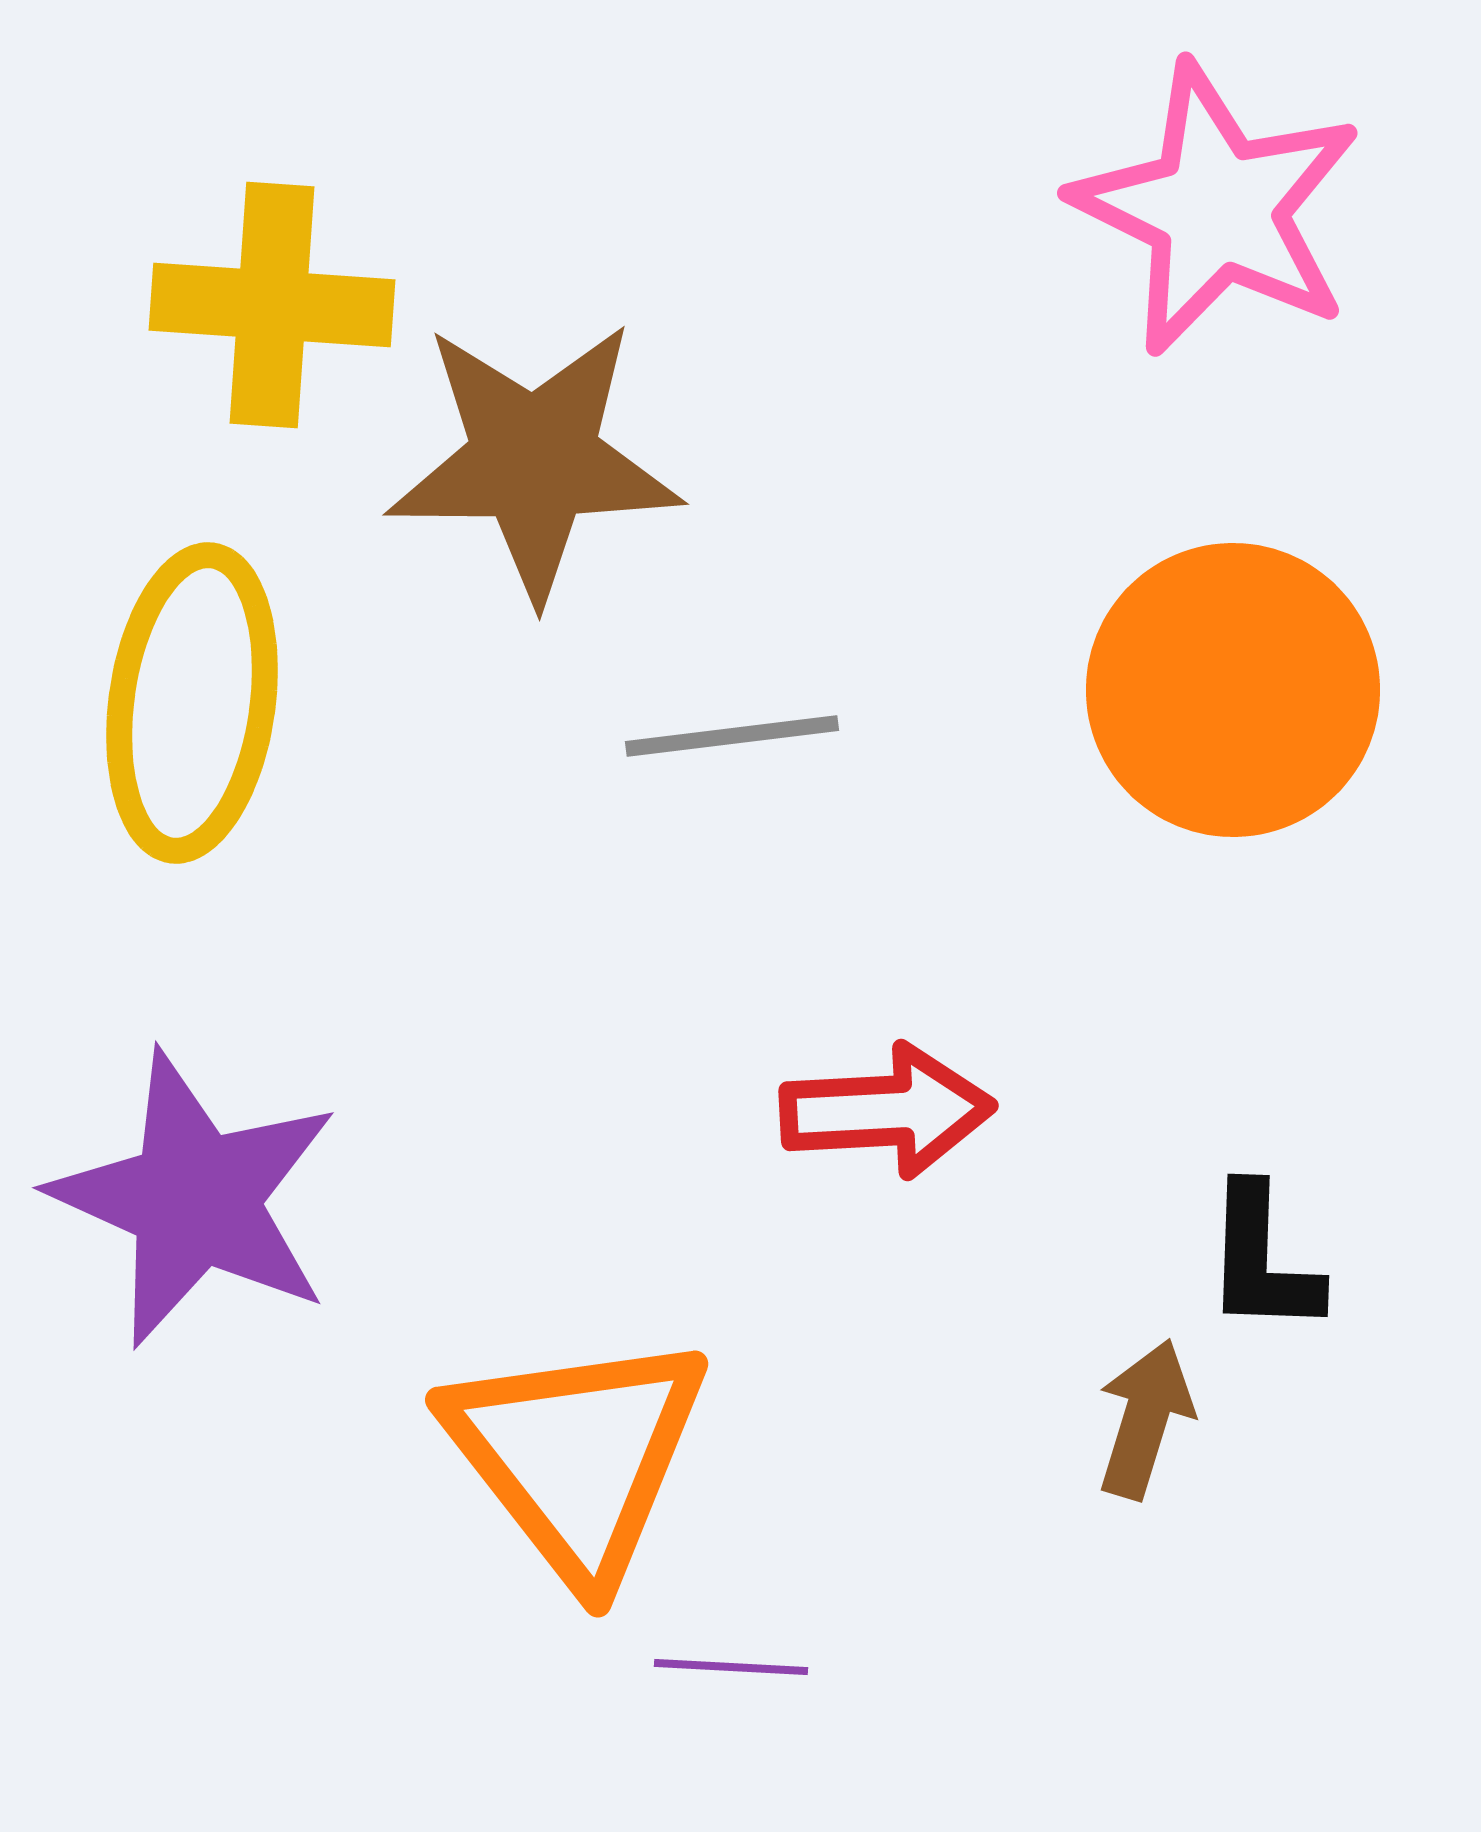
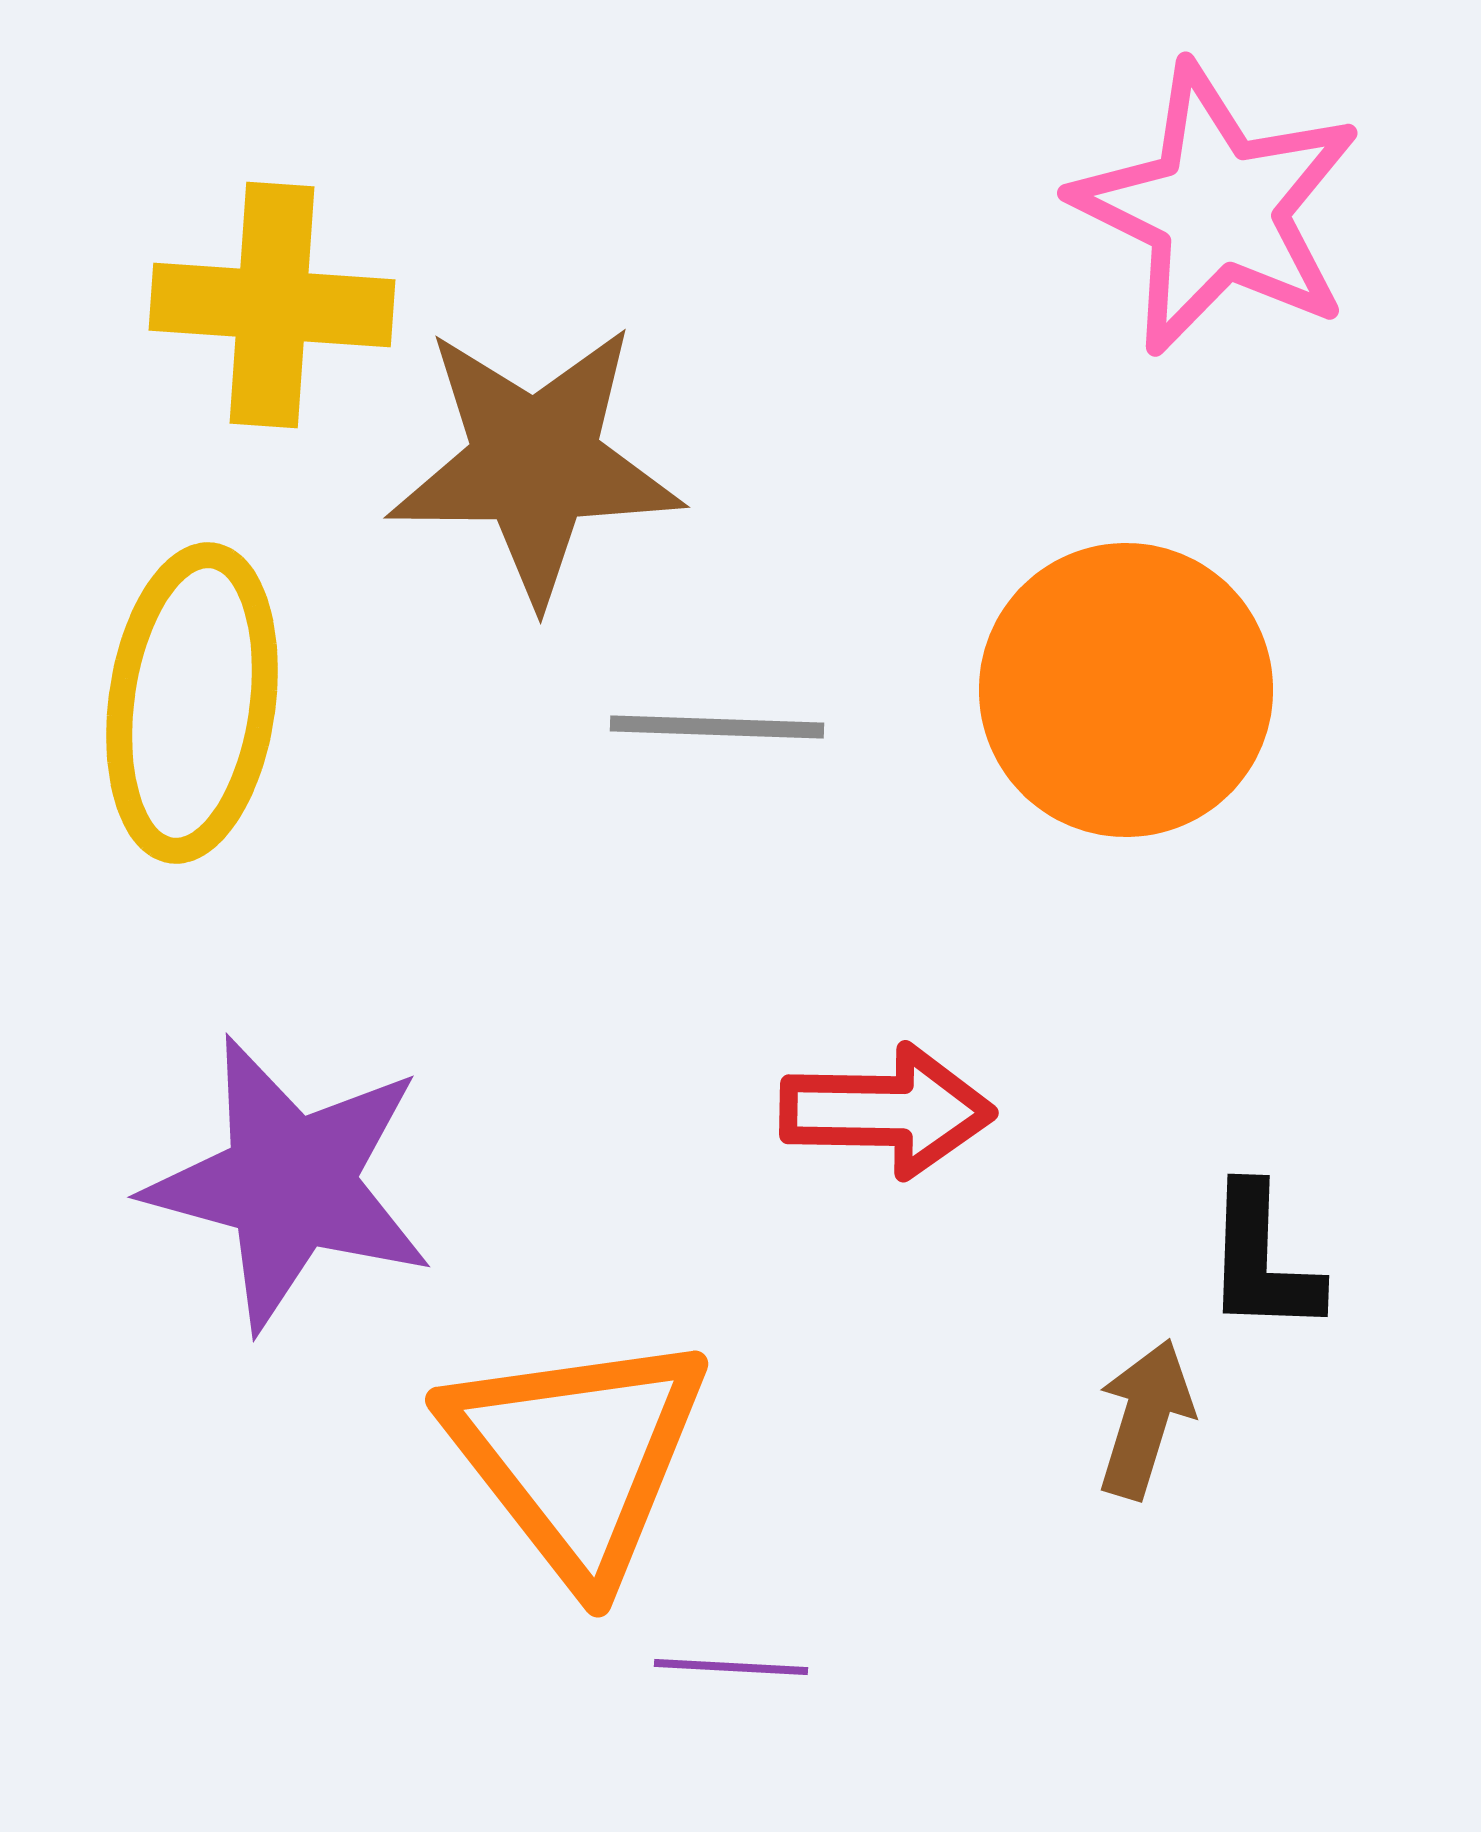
brown star: moved 1 px right, 3 px down
orange circle: moved 107 px left
gray line: moved 15 px left, 9 px up; rotated 9 degrees clockwise
red arrow: rotated 4 degrees clockwise
purple star: moved 95 px right, 16 px up; rotated 9 degrees counterclockwise
